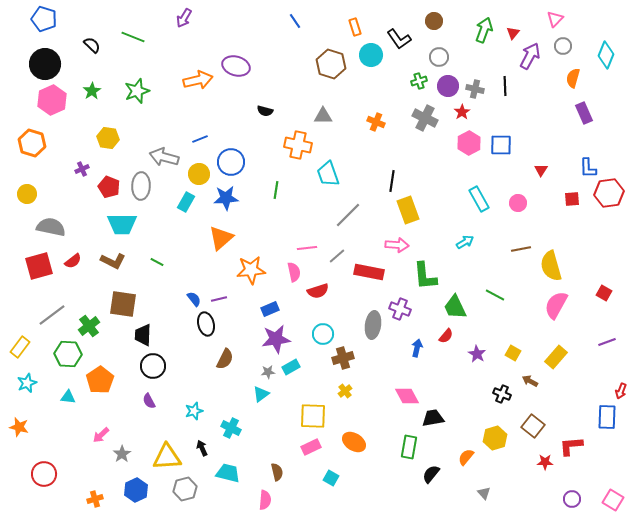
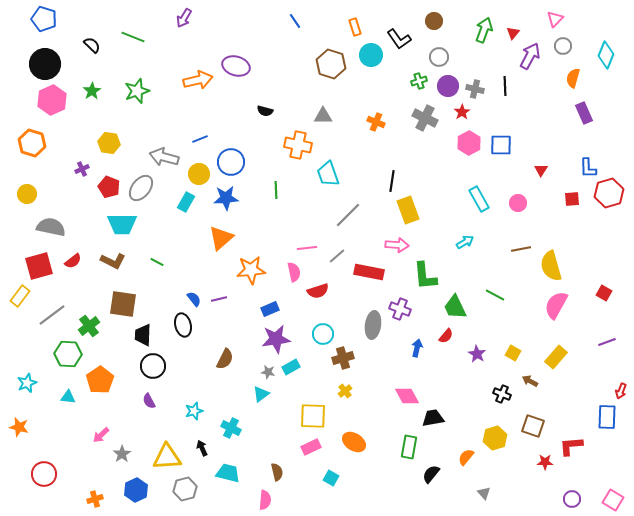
yellow hexagon at (108, 138): moved 1 px right, 5 px down
gray ellipse at (141, 186): moved 2 px down; rotated 36 degrees clockwise
green line at (276, 190): rotated 12 degrees counterclockwise
red hexagon at (609, 193): rotated 8 degrees counterclockwise
black ellipse at (206, 324): moved 23 px left, 1 px down
yellow rectangle at (20, 347): moved 51 px up
gray star at (268, 372): rotated 16 degrees clockwise
brown square at (533, 426): rotated 20 degrees counterclockwise
